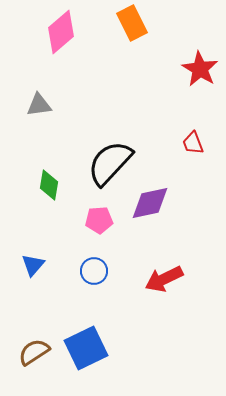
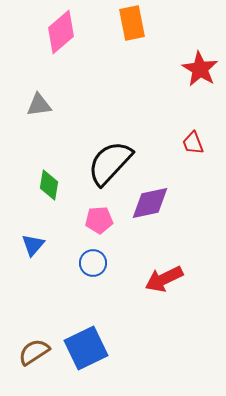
orange rectangle: rotated 16 degrees clockwise
blue triangle: moved 20 px up
blue circle: moved 1 px left, 8 px up
